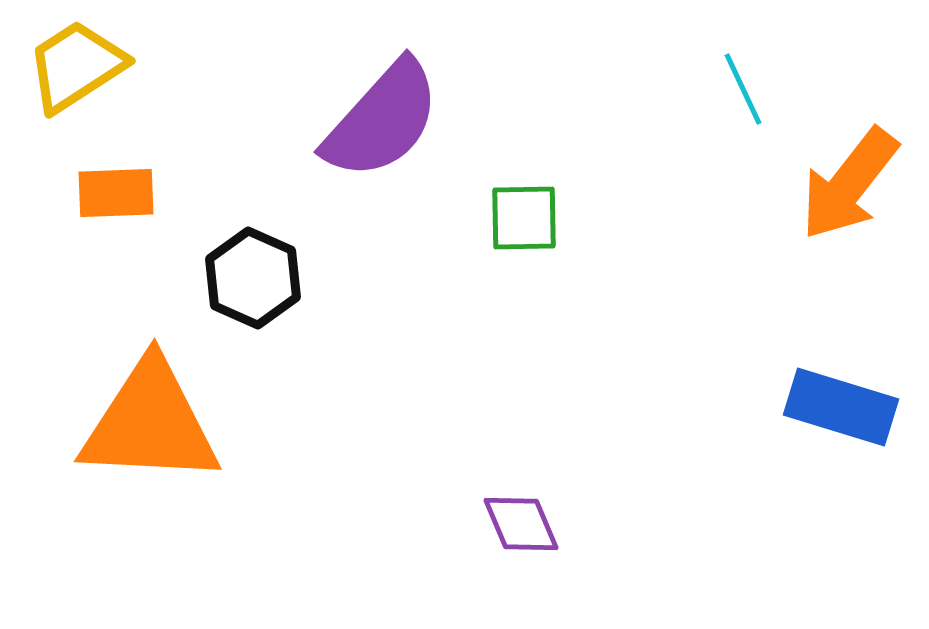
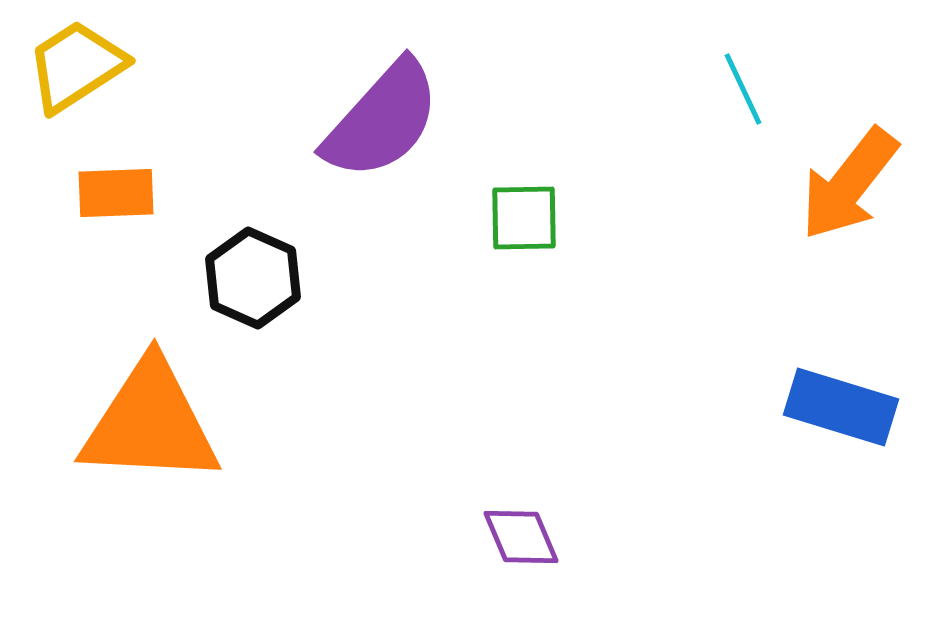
purple diamond: moved 13 px down
